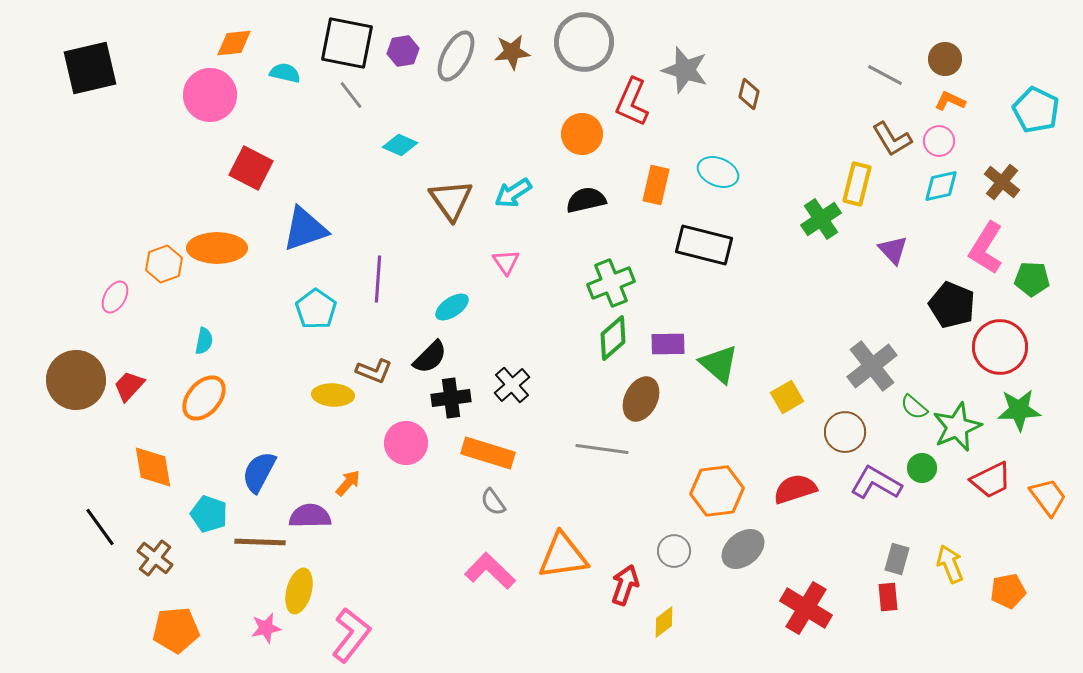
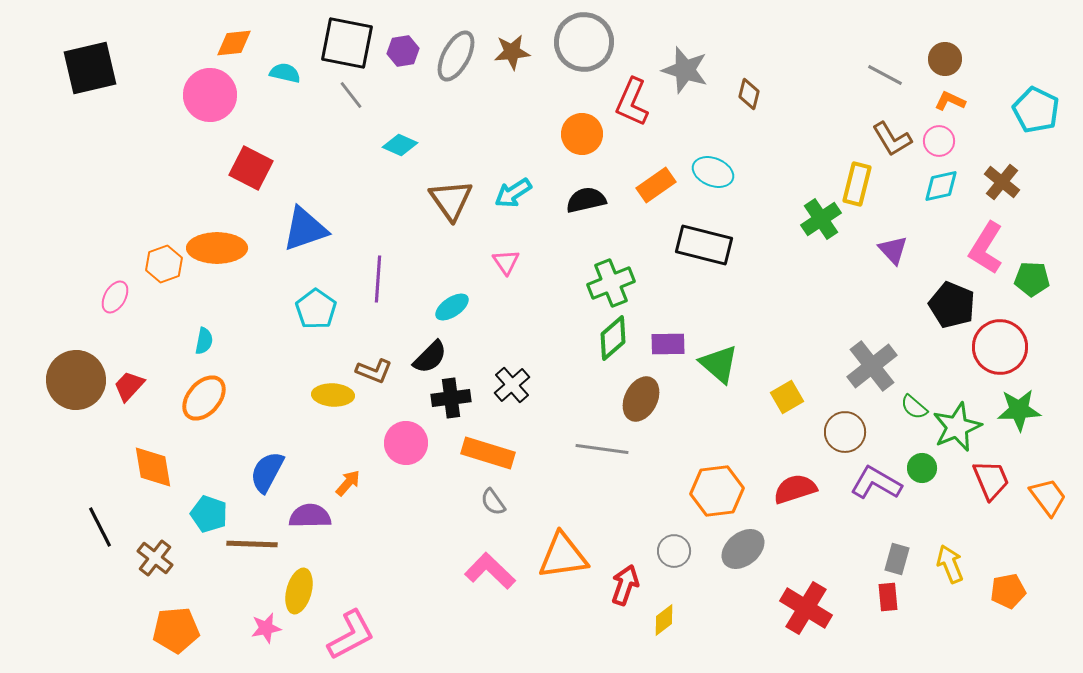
cyan ellipse at (718, 172): moved 5 px left
orange rectangle at (656, 185): rotated 42 degrees clockwise
blue semicircle at (259, 472): moved 8 px right
red trapezoid at (991, 480): rotated 87 degrees counterclockwise
black line at (100, 527): rotated 9 degrees clockwise
brown line at (260, 542): moved 8 px left, 2 px down
yellow diamond at (664, 622): moved 2 px up
pink L-shape at (351, 635): rotated 24 degrees clockwise
